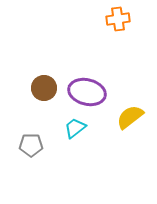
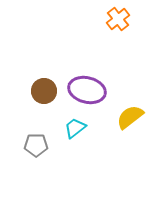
orange cross: rotated 30 degrees counterclockwise
brown circle: moved 3 px down
purple ellipse: moved 2 px up
gray pentagon: moved 5 px right
